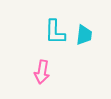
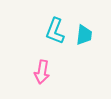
cyan L-shape: moved 1 px up; rotated 20 degrees clockwise
